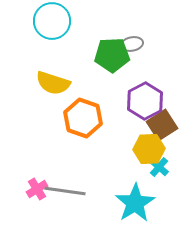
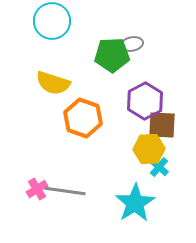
brown square: rotated 36 degrees clockwise
